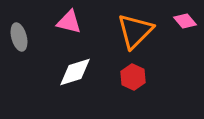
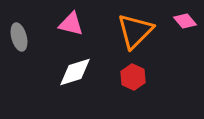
pink triangle: moved 2 px right, 2 px down
